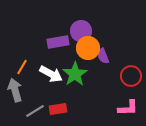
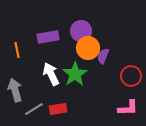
purple rectangle: moved 10 px left, 5 px up
purple semicircle: rotated 42 degrees clockwise
orange line: moved 5 px left, 17 px up; rotated 42 degrees counterclockwise
white arrow: rotated 145 degrees counterclockwise
gray line: moved 1 px left, 2 px up
